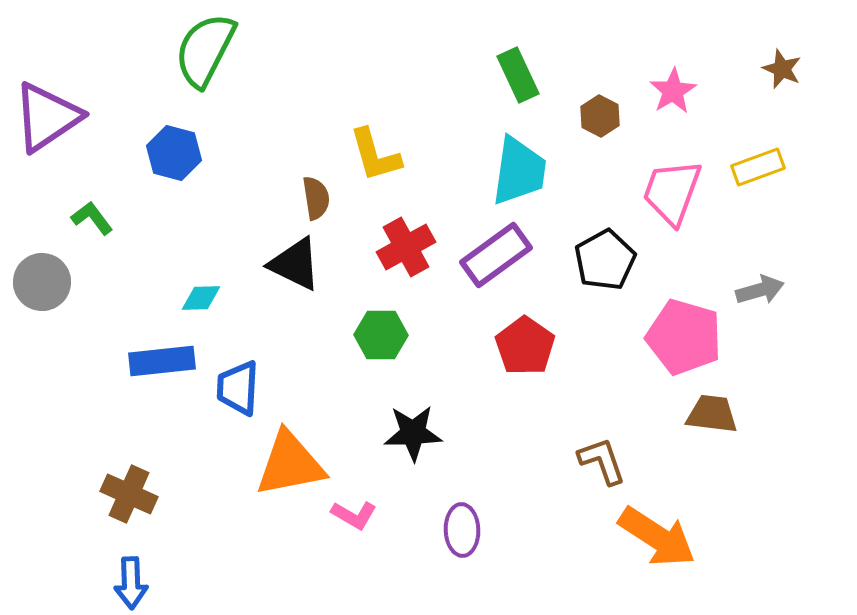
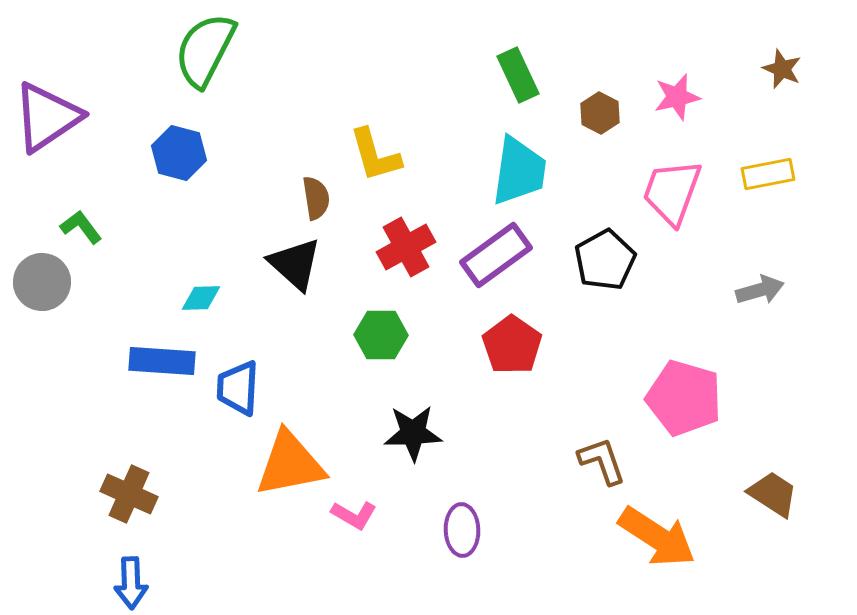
pink star: moved 4 px right, 6 px down; rotated 18 degrees clockwise
brown hexagon: moved 3 px up
blue hexagon: moved 5 px right
yellow rectangle: moved 10 px right, 7 px down; rotated 9 degrees clockwise
green L-shape: moved 11 px left, 9 px down
black triangle: rotated 16 degrees clockwise
pink pentagon: moved 61 px down
red pentagon: moved 13 px left, 1 px up
blue rectangle: rotated 10 degrees clockwise
brown trapezoid: moved 61 px right, 80 px down; rotated 26 degrees clockwise
